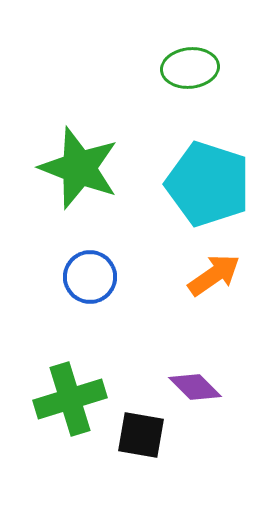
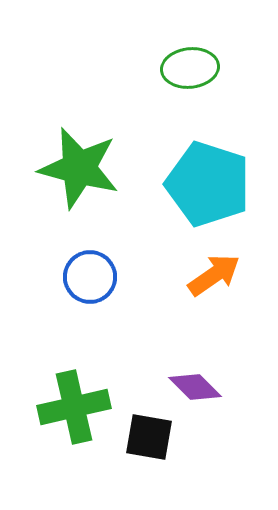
green star: rotated 6 degrees counterclockwise
green cross: moved 4 px right, 8 px down; rotated 4 degrees clockwise
black square: moved 8 px right, 2 px down
